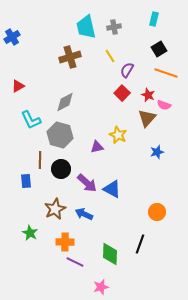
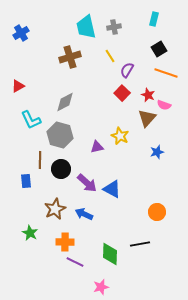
blue cross: moved 9 px right, 4 px up
yellow star: moved 2 px right, 1 px down
black line: rotated 60 degrees clockwise
